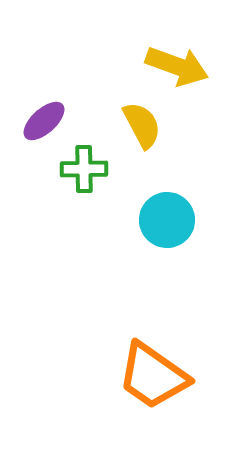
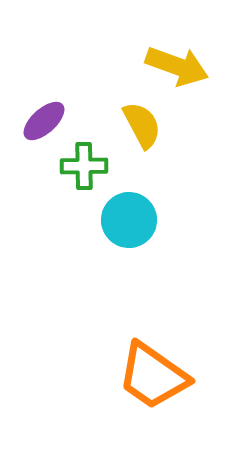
green cross: moved 3 px up
cyan circle: moved 38 px left
